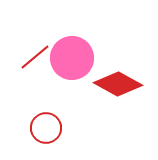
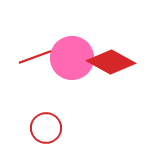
red line: rotated 20 degrees clockwise
red diamond: moved 7 px left, 22 px up
